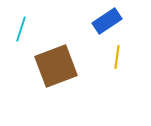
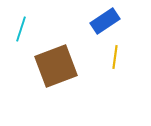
blue rectangle: moved 2 px left
yellow line: moved 2 px left
